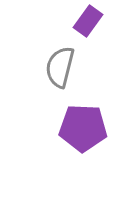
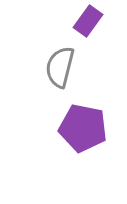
purple pentagon: rotated 9 degrees clockwise
